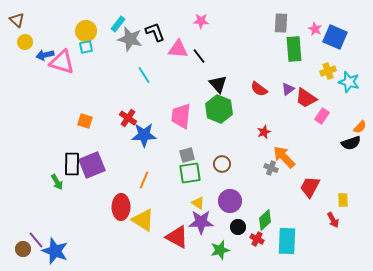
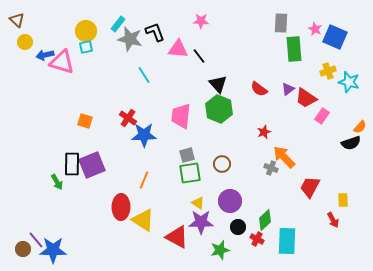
blue star at (55, 251): moved 2 px left, 1 px up; rotated 20 degrees counterclockwise
